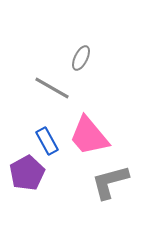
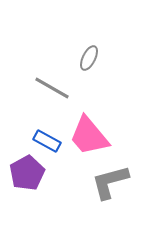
gray ellipse: moved 8 px right
blue rectangle: rotated 32 degrees counterclockwise
